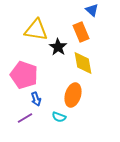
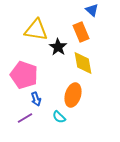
cyan semicircle: rotated 24 degrees clockwise
